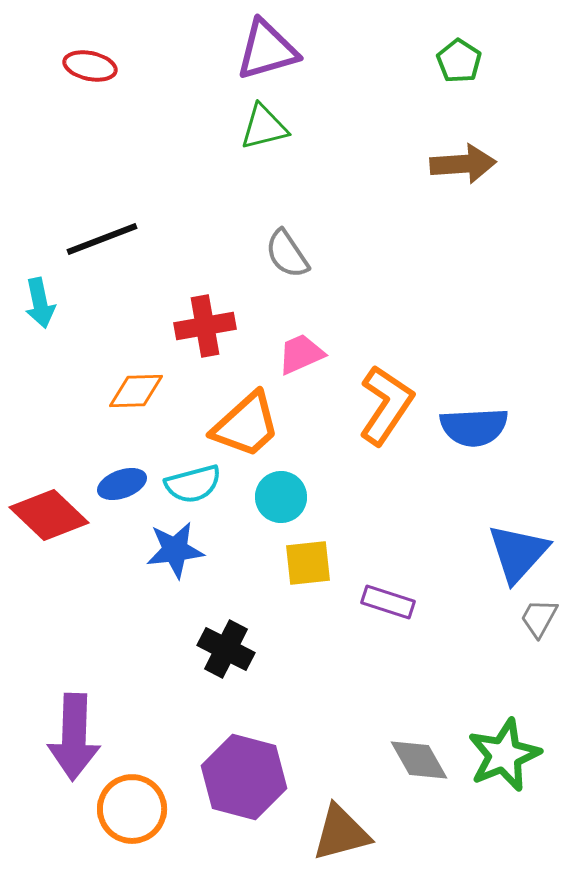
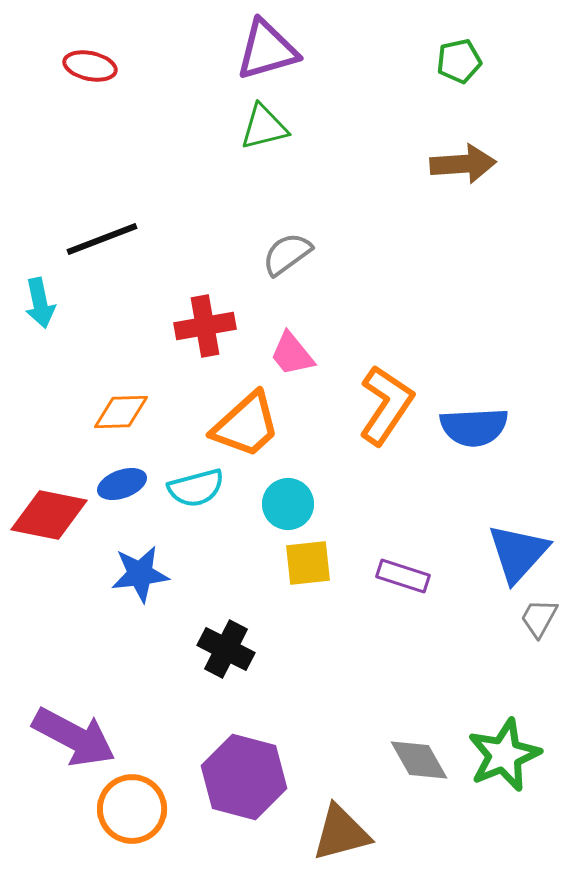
green pentagon: rotated 27 degrees clockwise
gray semicircle: rotated 88 degrees clockwise
pink trapezoid: moved 9 px left; rotated 105 degrees counterclockwise
orange diamond: moved 15 px left, 21 px down
cyan semicircle: moved 3 px right, 4 px down
cyan circle: moved 7 px right, 7 px down
red diamond: rotated 32 degrees counterclockwise
blue star: moved 35 px left, 24 px down
purple rectangle: moved 15 px right, 26 px up
purple arrow: rotated 64 degrees counterclockwise
